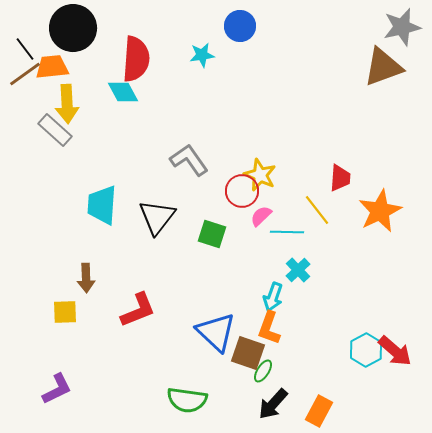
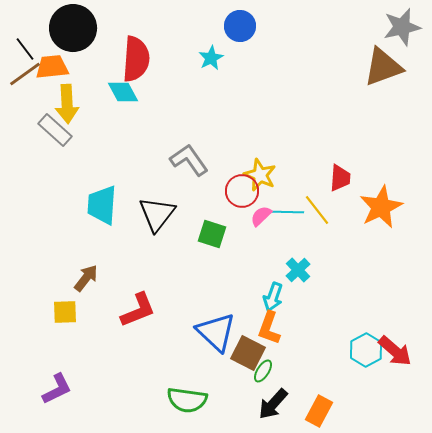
cyan star: moved 9 px right, 3 px down; rotated 20 degrees counterclockwise
orange star: moved 1 px right, 4 px up
black triangle: moved 3 px up
cyan line: moved 20 px up
brown arrow: rotated 140 degrees counterclockwise
brown square: rotated 8 degrees clockwise
